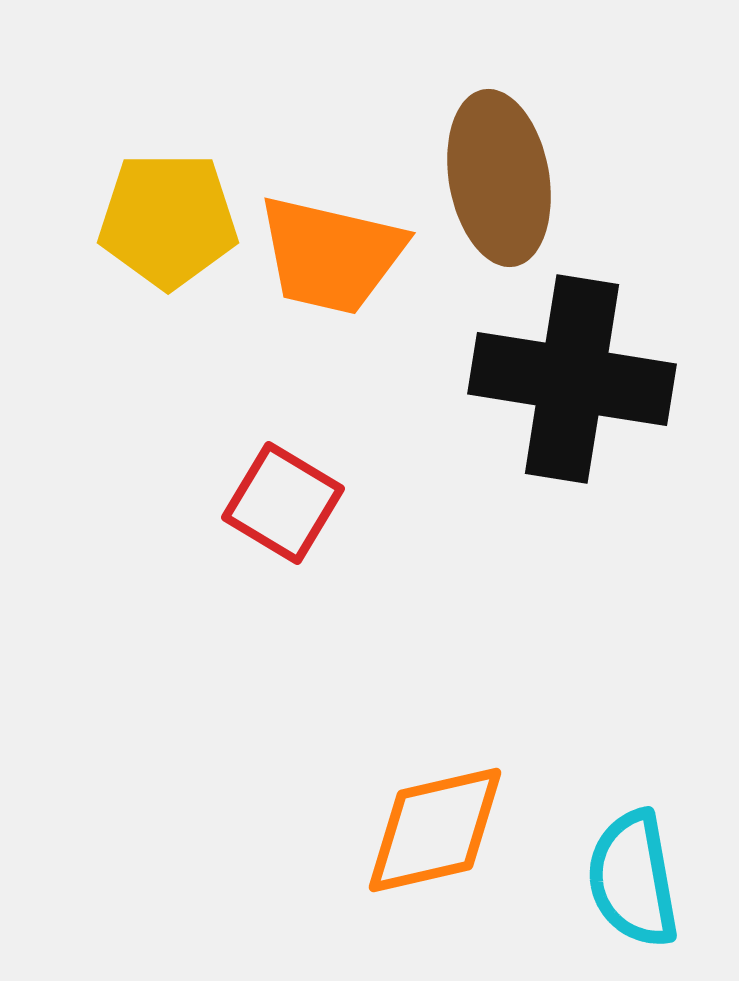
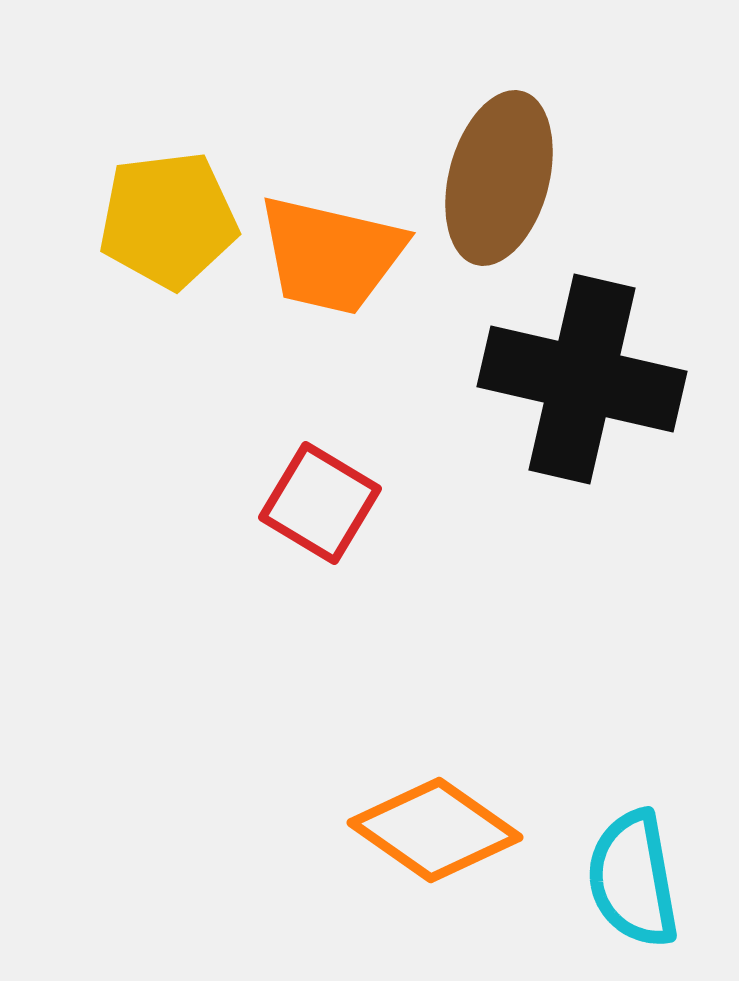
brown ellipse: rotated 25 degrees clockwise
yellow pentagon: rotated 7 degrees counterclockwise
black cross: moved 10 px right; rotated 4 degrees clockwise
red square: moved 37 px right
orange diamond: rotated 48 degrees clockwise
